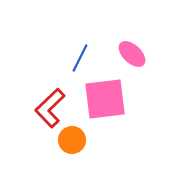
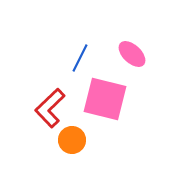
pink square: rotated 21 degrees clockwise
